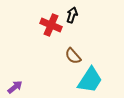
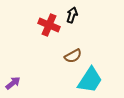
red cross: moved 2 px left
brown semicircle: rotated 78 degrees counterclockwise
purple arrow: moved 2 px left, 4 px up
